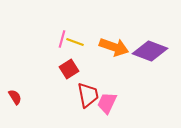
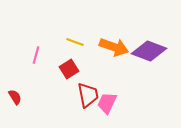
pink line: moved 26 px left, 16 px down
purple diamond: moved 1 px left
